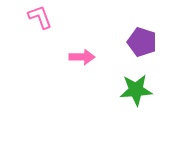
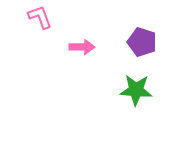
pink arrow: moved 10 px up
green star: rotated 8 degrees clockwise
